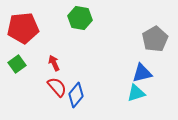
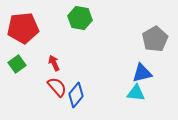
cyan triangle: rotated 24 degrees clockwise
